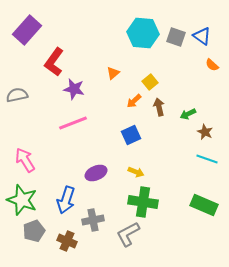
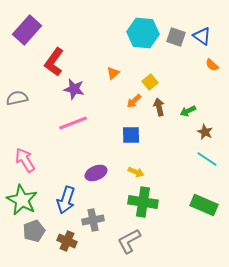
gray semicircle: moved 3 px down
green arrow: moved 3 px up
blue square: rotated 24 degrees clockwise
cyan line: rotated 15 degrees clockwise
green star: rotated 8 degrees clockwise
gray L-shape: moved 1 px right, 7 px down
